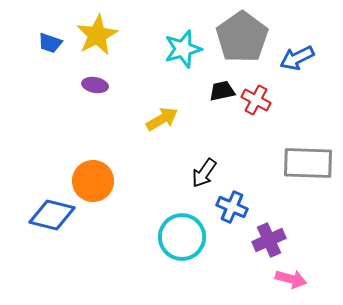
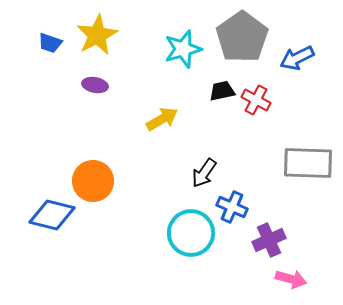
cyan circle: moved 9 px right, 4 px up
